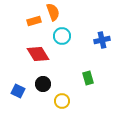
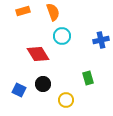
orange rectangle: moved 11 px left, 10 px up
blue cross: moved 1 px left
blue square: moved 1 px right, 1 px up
yellow circle: moved 4 px right, 1 px up
